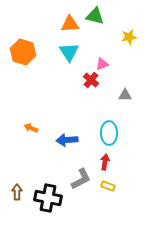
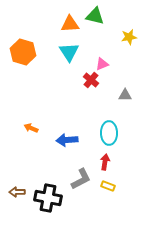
brown arrow: rotated 91 degrees counterclockwise
